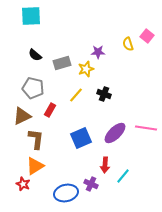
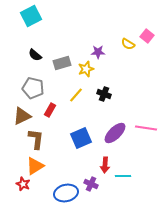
cyan square: rotated 25 degrees counterclockwise
yellow semicircle: rotated 40 degrees counterclockwise
cyan line: rotated 49 degrees clockwise
